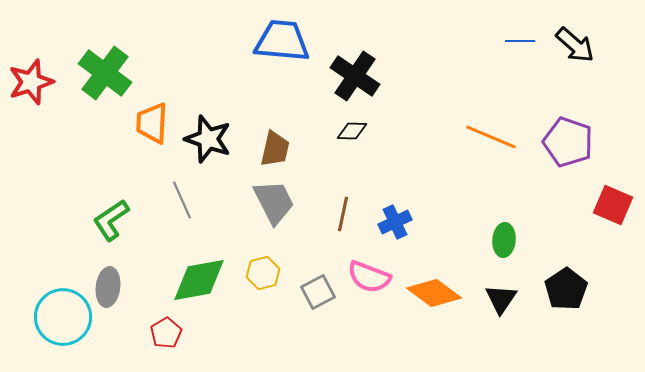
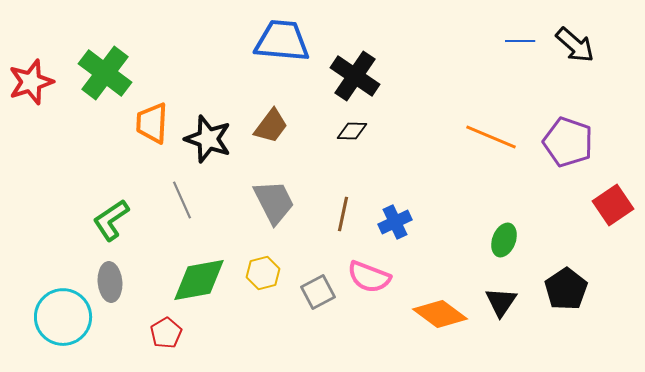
brown trapezoid: moved 4 px left, 23 px up; rotated 24 degrees clockwise
red square: rotated 33 degrees clockwise
green ellipse: rotated 16 degrees clockwise
gray ellipse: moved 2 px right, 5 px up; rotated 12 degrees counterclockwise
orange diamond: moved 6 px right, 21 px down
black triangle: moved 3 px down
